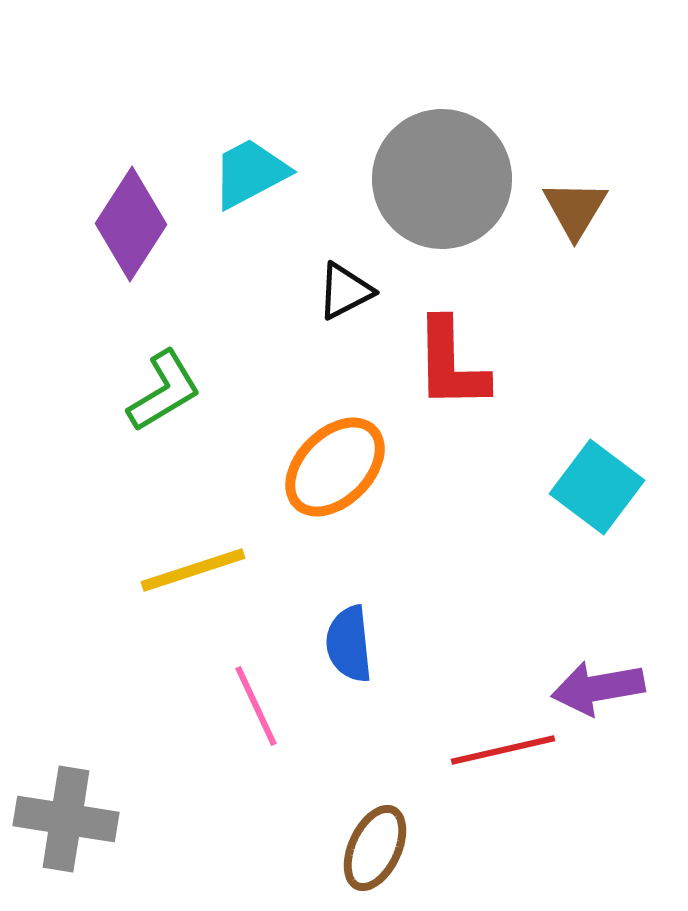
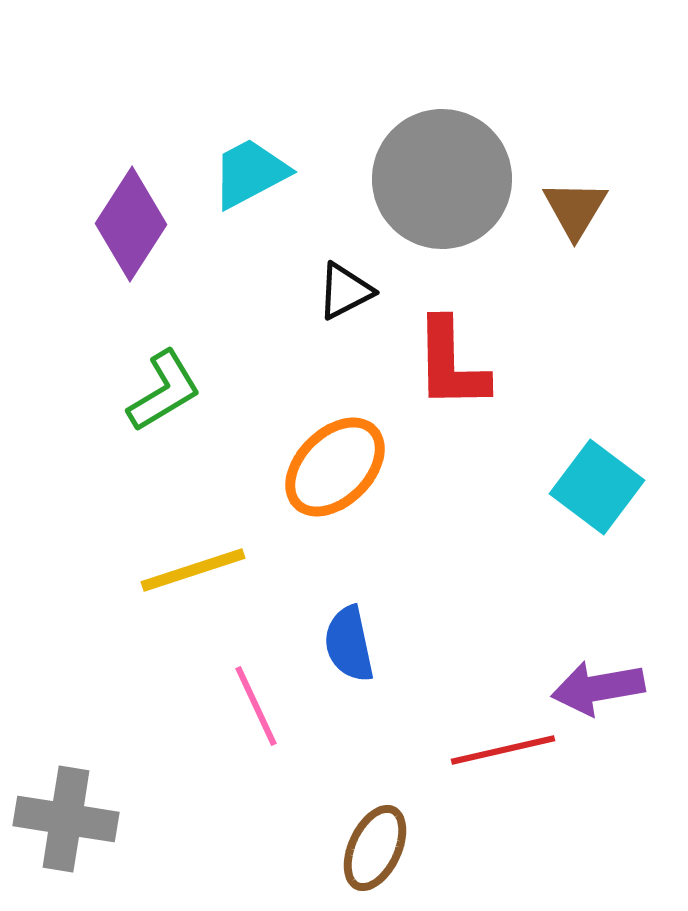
blue semicircle: rotated 6 degrees counterclockwise
